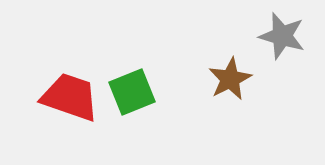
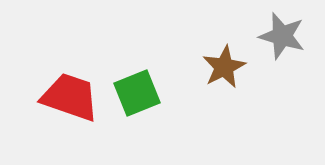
brown star: moved 6 px left, 12 px up
green square: moved 5 px right, 1 px down
